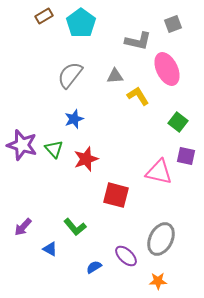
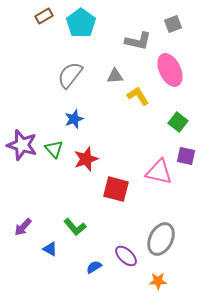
pink ellipse: moved 3 px right, 1 px down
red square: moved 6 px up
